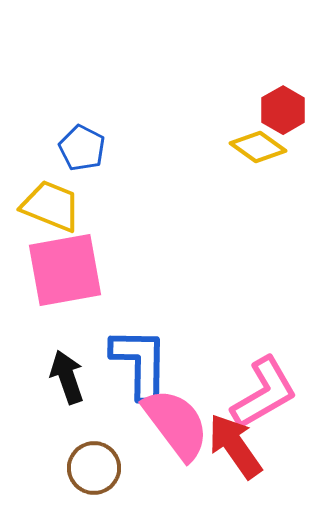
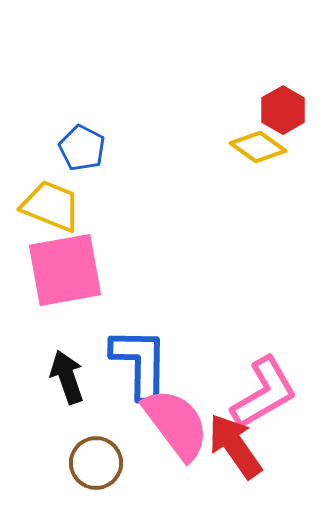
brown circle: moved 2 px right, 5 px up
